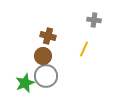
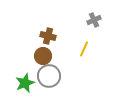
gray cross: rotated 32 degrees counterclockwise
gray circle: moved 3 px right
